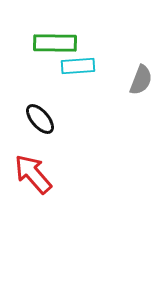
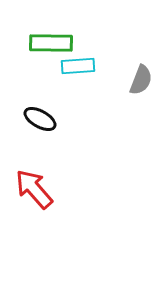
green rectangle: moved 4 px left
black ellipse: rotated 20 degrees counterclockwise
red arrow: moved 1 px right, 15 px down
